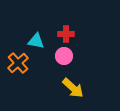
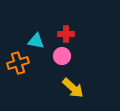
pink circle: moved 2 px left
orange cross: rotated 25 degrees clockwise
